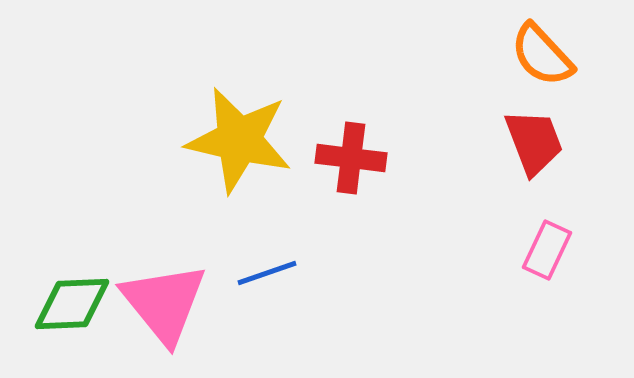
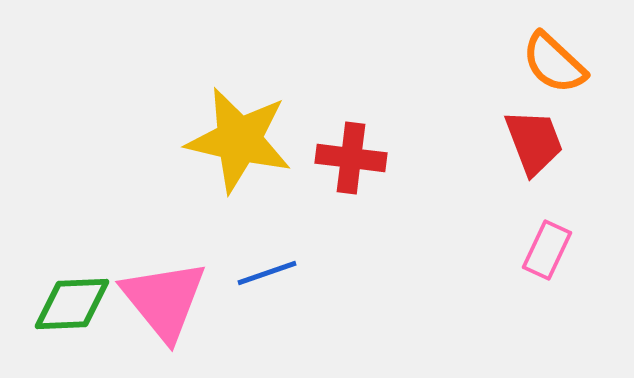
orange semicircle: moved 12 px right, 8 px down; rotated 4 degrees counterclockwise
pink triangle: moved 3 px up
